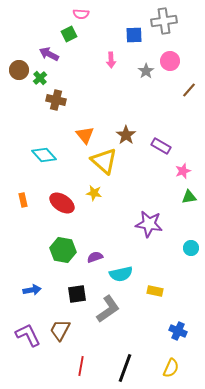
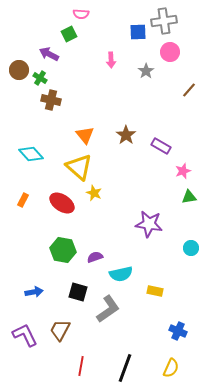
blue square: moved 4 px right, 3 px up
pink circle: moved 9 px up
green cross: rotated 16 degrees counterclockwise
brown cross: moved 5 px left
cyan diamond: moved 13 px left, 1 px up
yellow triangle: moved 25 px left, 6 px down
yellow star: rotated 14 degrees clockwise
orange rectangle: rotated 40 degrees clockwise
blue arrow: moved 2 px right, 2 px down
black square: moved 1 px right, 2 px up; rotated 24 degrees clockwise
purple L-shape: moved 3 px left
